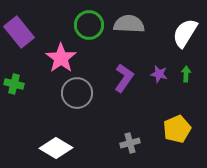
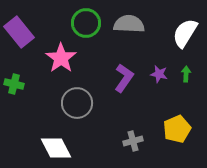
green circle: moved 3 px left, 2 px up
gray circle: moved 10 px down
gray cross: moved 3 px right, 2 px up
white diamond: rotated 32 degrees clockwise
